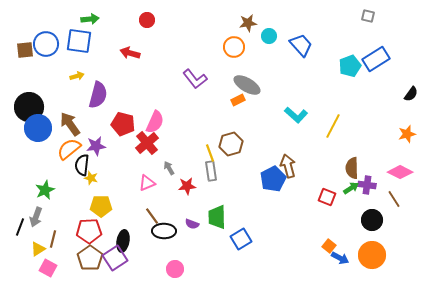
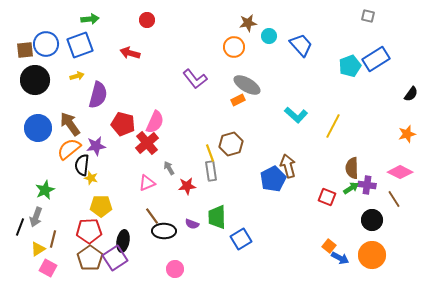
blue square at (79, 41): moved 1 px right, 4 px down; rotated 28 degrees counterclockwise
black circle at (29, 107): moved 6 px right, 27 px up
